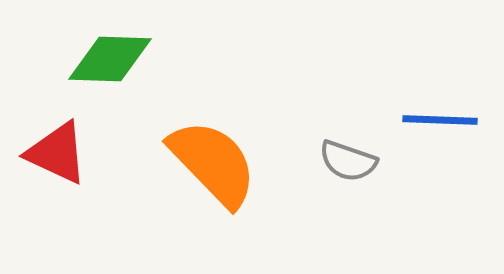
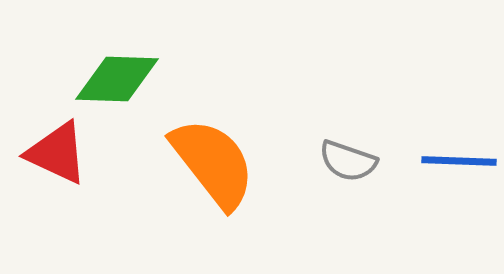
green diamond: moved 7 px right, 20 px down
blue line: moved 19 px right, 41 px down
orange semicircle: rotated 6 degrees clockwise
